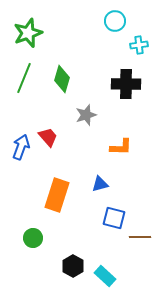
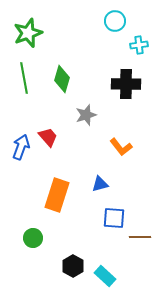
green line: rotated 32 degrees counterclockwise
orange L-shape: rotated 50 degrees clockwise
blue square: rotated 10 degrees counterclockwise
